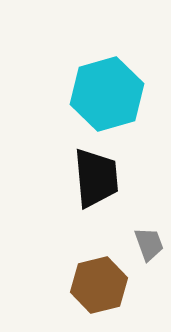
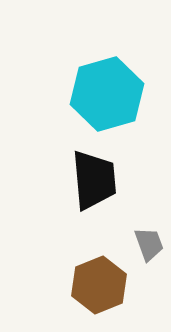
black trapezoid: moved 2 px left, 2 px down
brown hexagon: rotated 8 degrees counterclockwise
